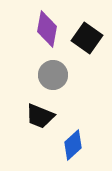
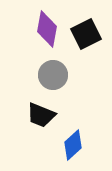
black square: moved 1 px left, 4 px up; rotated 28 degrees clockwise
black trapezoid: moved 1 px right, 1 px up
